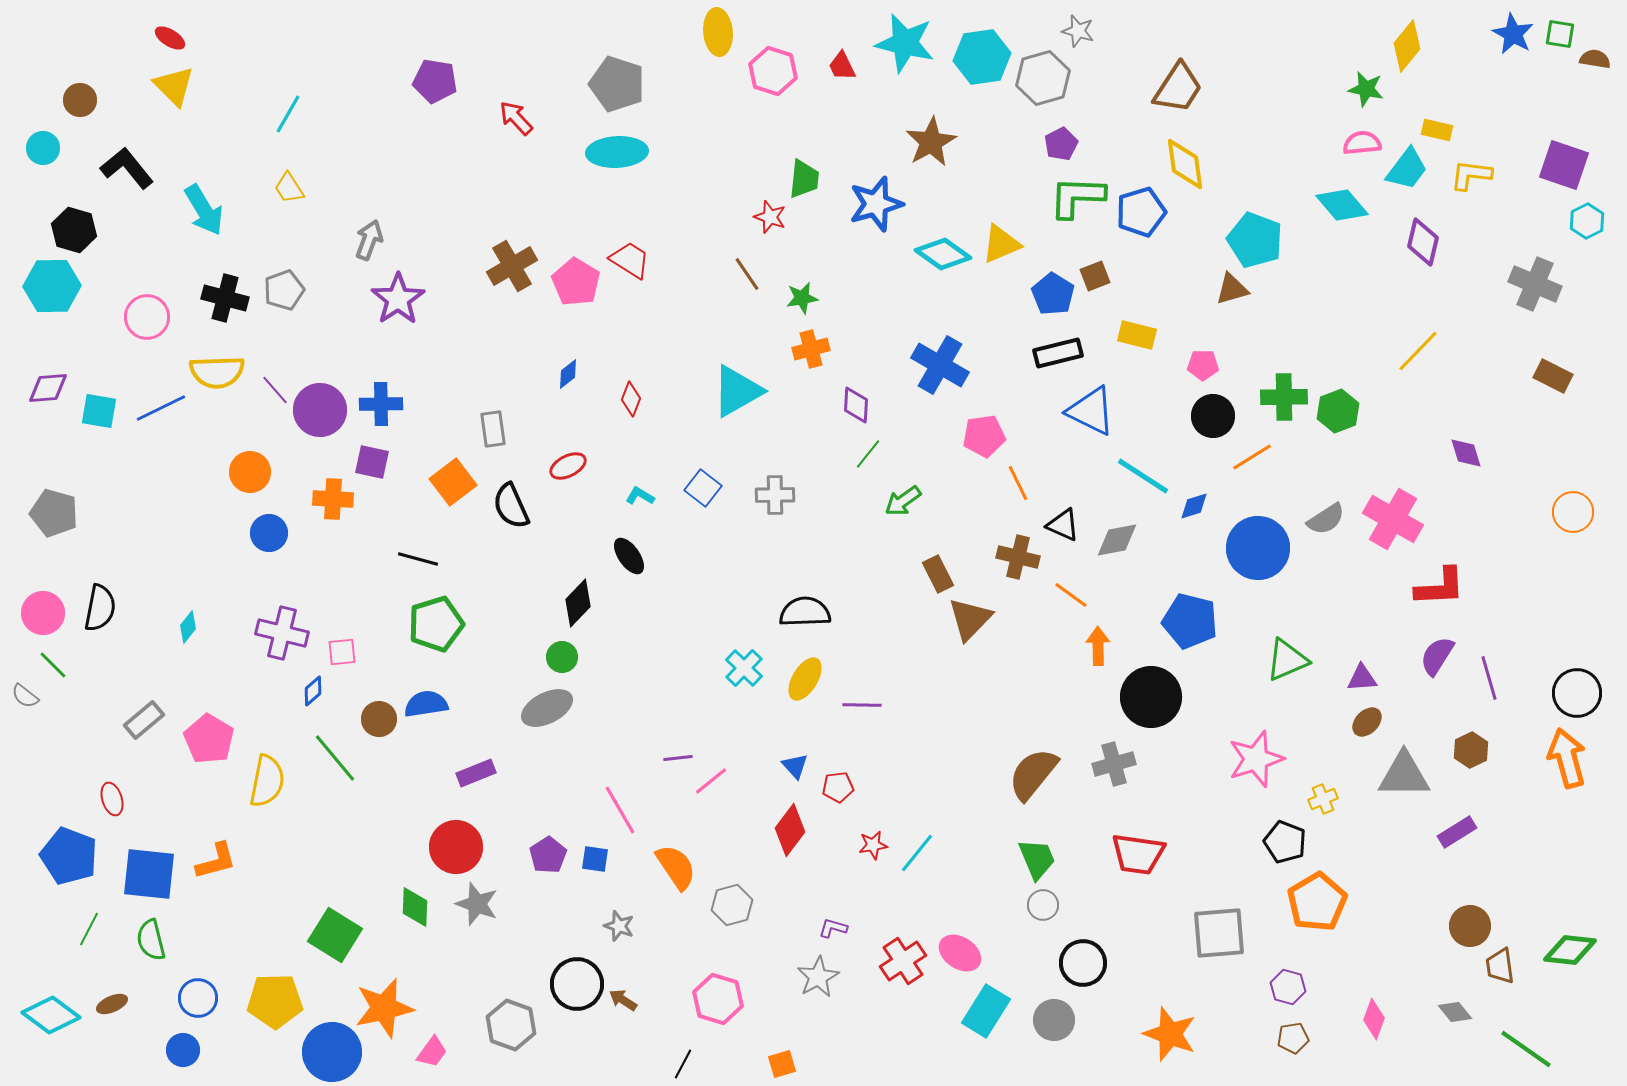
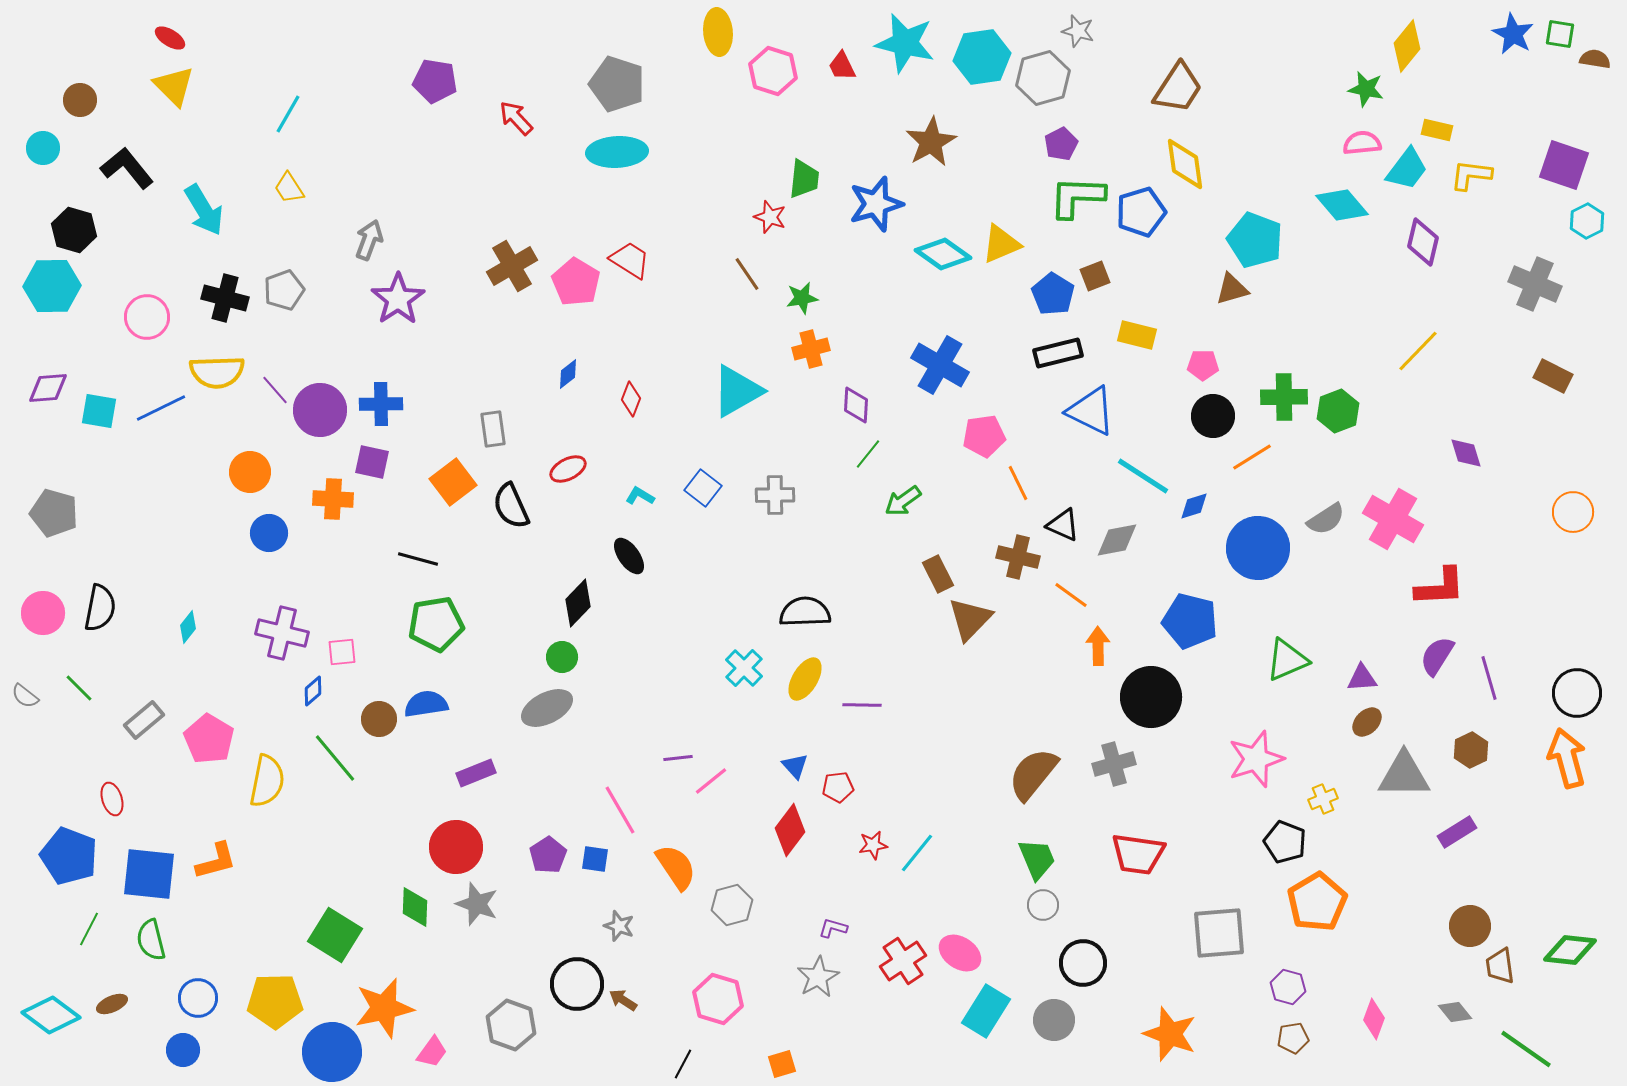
red ellipse at (568, 466): moved 3 px down
green pentagon at (436, 624): rotated 8 degrees clockwise
green line at (53, 665): moved 26 px right, 23 px down
